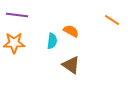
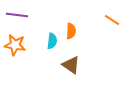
orange semicircle: rotated 63 degrees clockwise
orange star: moved 1 px right, 2 px down; rotated 10 degrees clockwise
